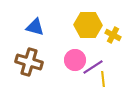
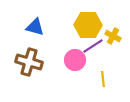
yellow cross: moved 1 px down
purple line: moved 21 px up
